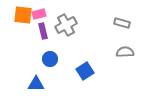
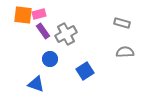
gray cross: moved 9 px down
purple rectangle: rotated 21 degrees counterclockwise
blue triangle: rotated 18 degrees clockwise
